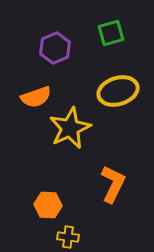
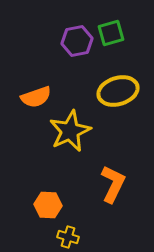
purple hexagon: moved 22 px right, 7 px up; rotated 12 degrees clockwise
yellow star: moved 3 px down
yellow cross: rotated 10 degrees clockwise
